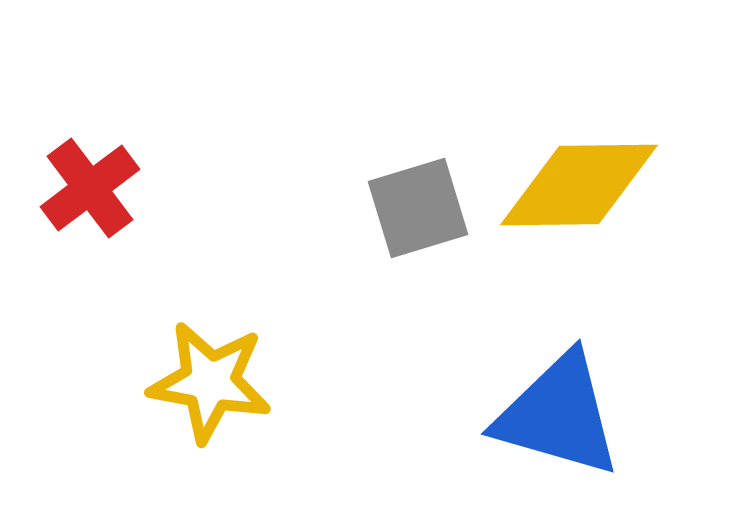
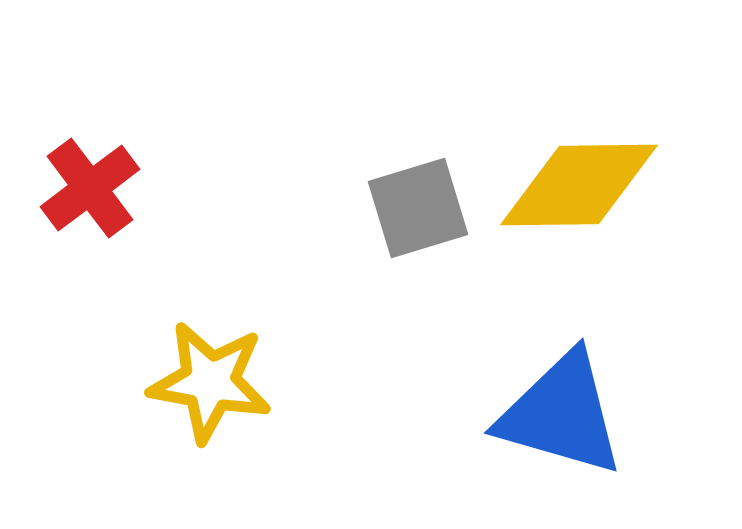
blue triangle: moved 3 px right, 1 px up
